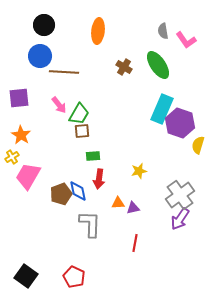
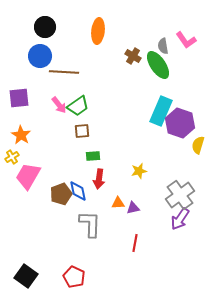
black circle: moved 1 px right, 2 px down
gray semicircle: moved 15 px down
brown cross: moved 9 px right, 11 px up
cyan rectangle: moved 1 px left, 2 px down
green trapezoid: moved 1 px left, 8 px up; rotated 25 degrees clockwise
